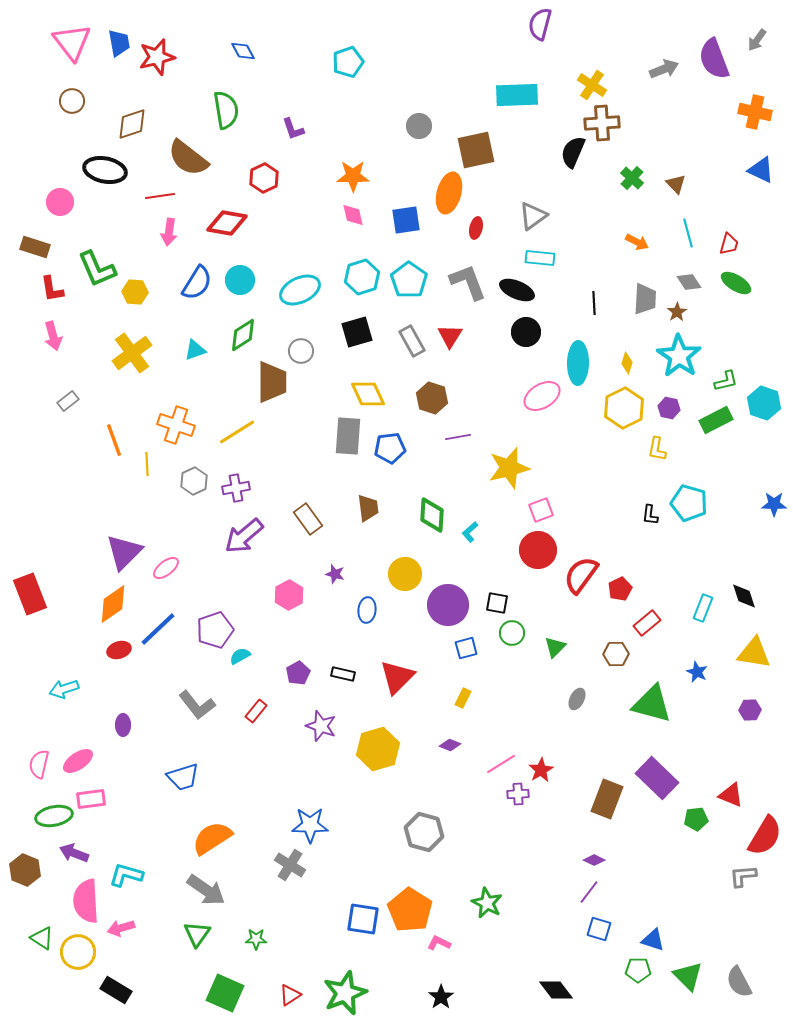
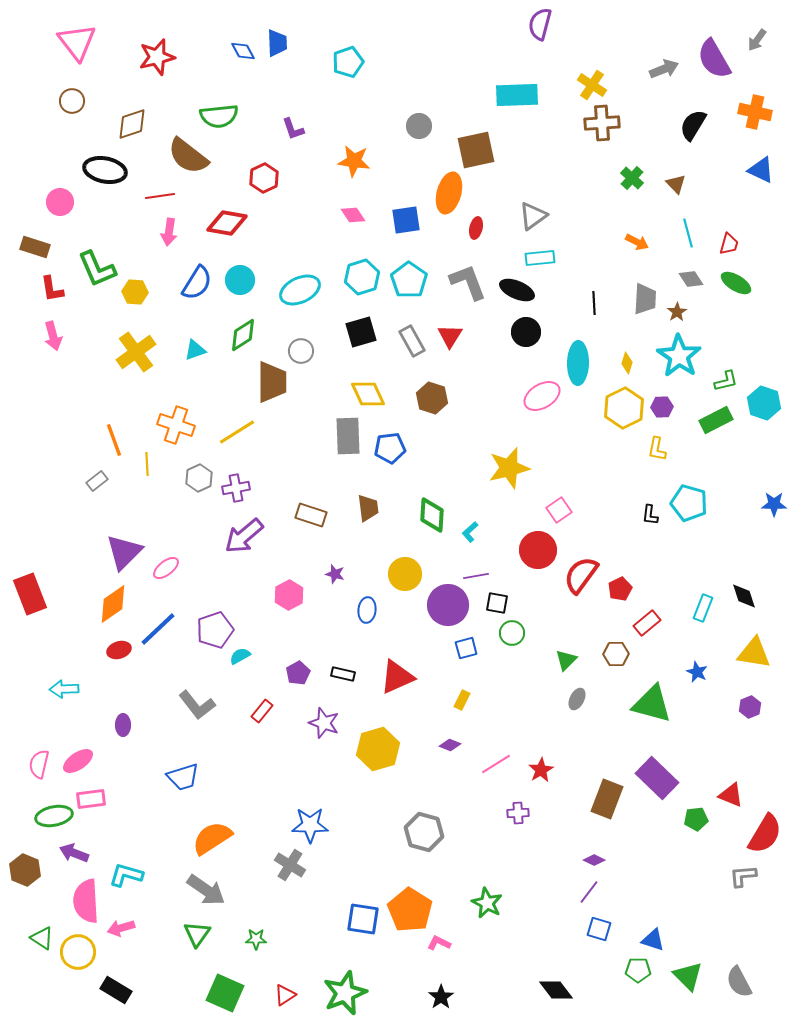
pink triangle at (72, 42): moved 5 px right
blue trapezoid at (119, 43): moved 158 px right; rotated 8 degrees clockwise
purple semicircle at (714, 59): rotated 9 degrees counterclockwise
green semicircle at (226, 110): moved 7 px left, 6 px down; rotated 93 degrees clockwise
black semicircle at (573, 152): moved 120 px right, 27 px up; rotated 8 degrees clockwise
brown semicircle at (188, 158): moved 2 px up
orange star at (353, 176): moved 1 px right, 15 px up; rotated 8 degrees clockwise
pink diamond at (353, 215): rotated 20 degrees counterclockwise
cyan rectangle at (540, 258): rotated 12 degrees counterclockwise
gray diamond at (689, 282): moved 2 px right, 3 px up
black square at (357, 332): moved 4 px right
yellow cross at (132, 353): moved 4 px right, 1 px up
gray rectangle at (68, 401): moved 29 px right, 80 px down
purple hexagon at (669, 408): moved 7 px left, 1 px up; rotated 15 degrees counterclockwise
gray rectangle at (348, 436): rotated 6 degrees counterclockwise
purple line at (458, 437): moved 18 px right, 139 px down
gray hexagon at (194, 481): moved 5 px right, 3 px up
pink square at (541, 510): moved 18 px right; rotated 15 degrees counterclockwise
brown rectangle at (308, 519): moved 3 px right, 4 px up; rotated 36 degrees counterclockwise
green triangle at (555, 647): moved 11 px right, 13 px down
red triangle at (397, 677): rotated 21 degrees clockwise
cyan arrow at (64, 689): rotated 16 degrees clockwise
yellow rectangle at (463, 698): moved 1 px left, 2 px down
purple hexagon at (750, 710): moved 3 px up; rotated 20 degrees counterclockwise
red rectangle at (256, 711): moved 6 px right
purple star at (321, 726): moved 3 px right, 3 px up
pink line at (501, 764): moved 5 px left
purple cross at (518, 794): moved 19 px down
red semicircle at (765, 836): moved 2 px up
red triangle at (290, 995): moved 5 px left
